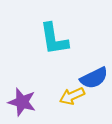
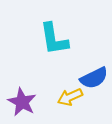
yellow arrow: moved 2 px left, 1 px down
purple star: rotated 12 degrees clockwise
